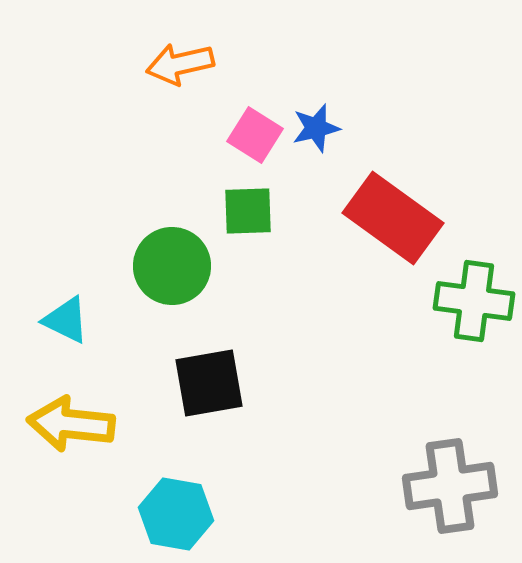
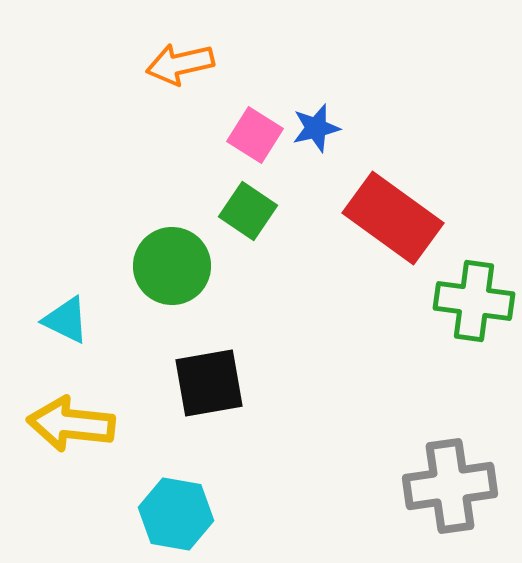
green square: rotated 36 degrees clockwise
